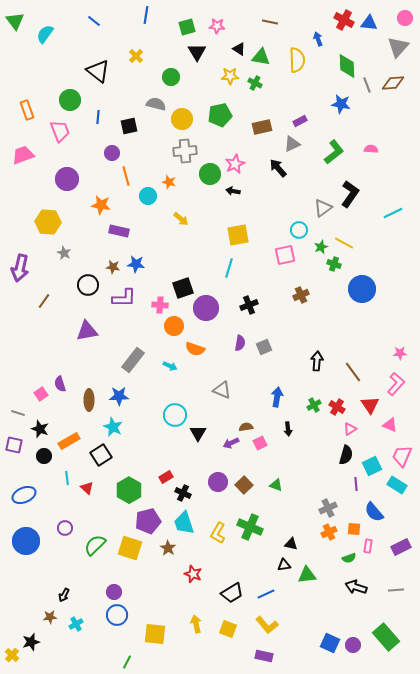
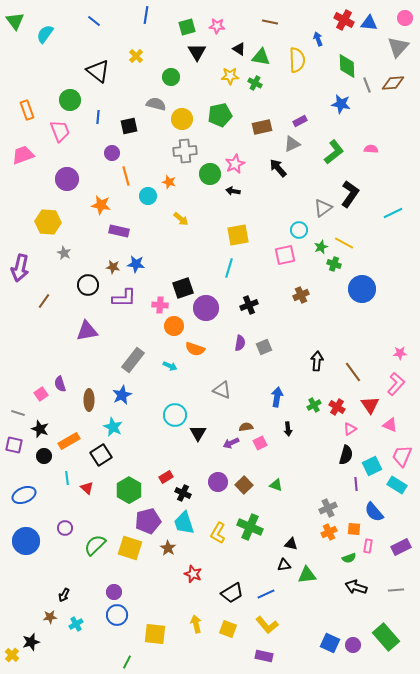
blue star at (119, 396): moved 3 px right, 1 px up; rotated 24 degrees counterclockwise
